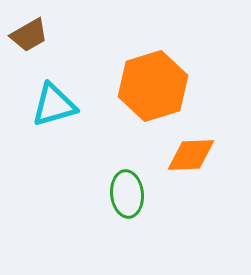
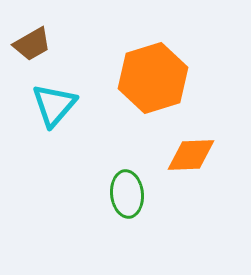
brown trapezoid: moved 3 px right, 9 px down
orange hexagon: moved 8 px up
cyan triangle: rotated 33 degrees counterclockwise
